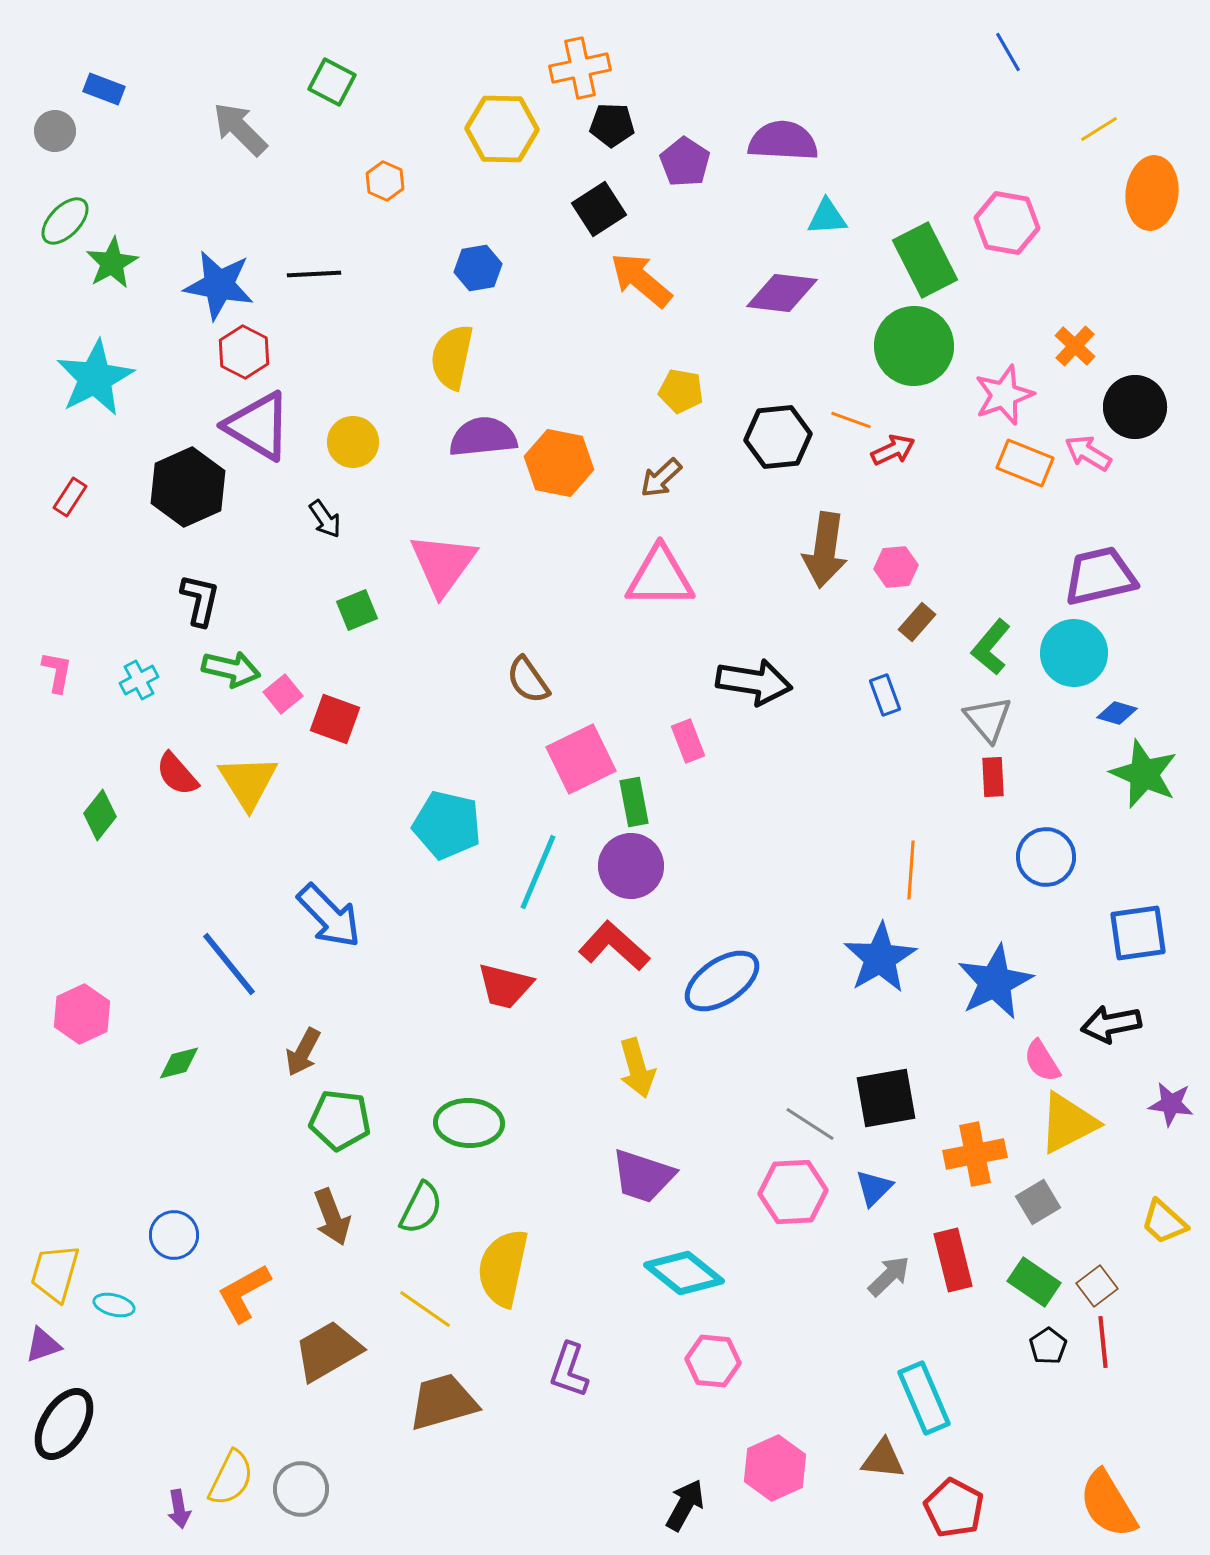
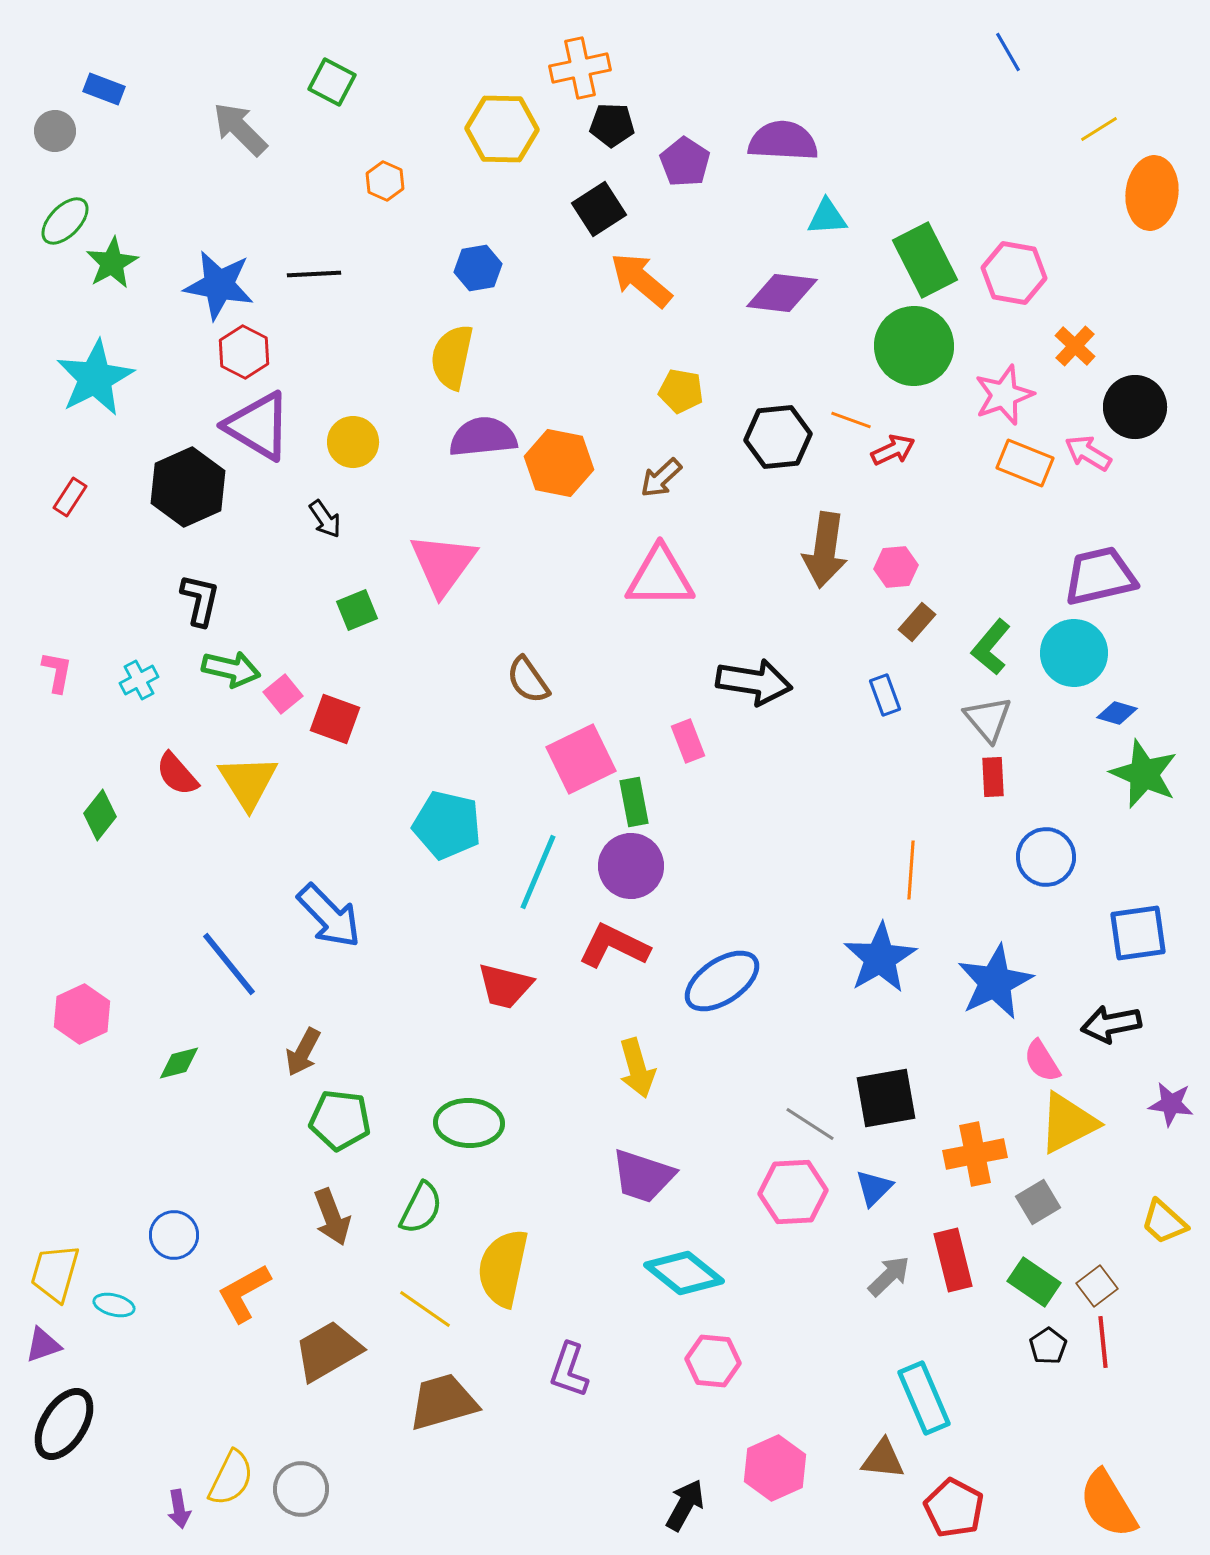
pink hexagon at (1007, 223): moved 7 px right, 50 px down
red L-shape at (614, 946): rotated 16 degrees counterclockwise
